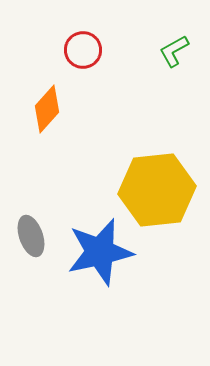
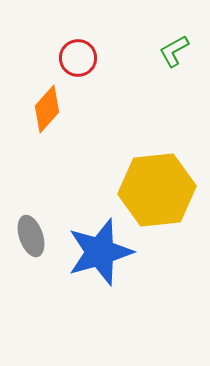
red circle: moved 5 px left, 8 px down
blue star: rotated 4 degrees counterclockwise
